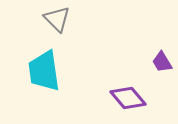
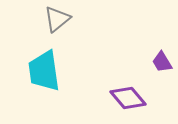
gray triangle: rotated 36 degrees clockwise
